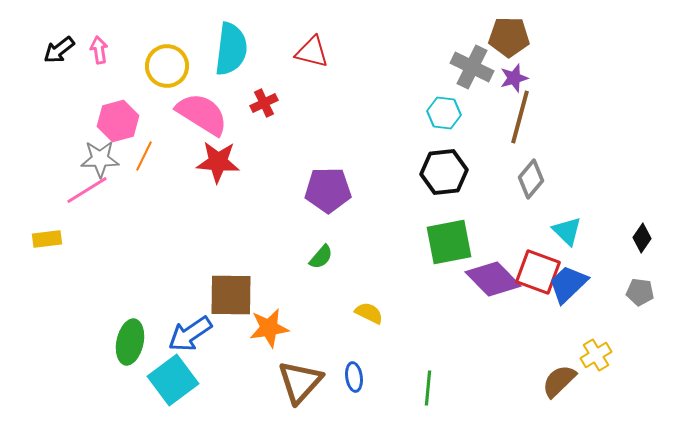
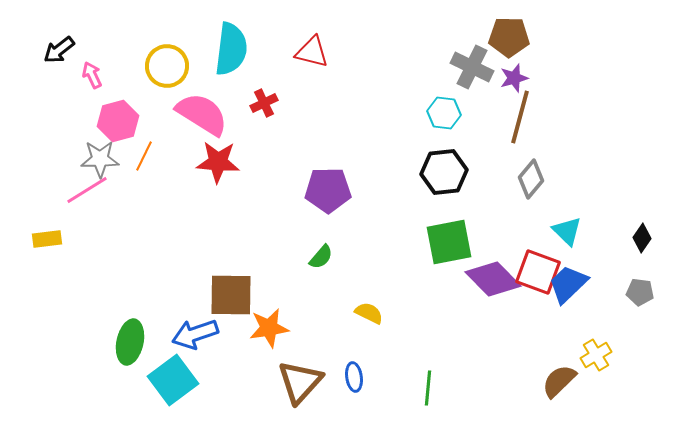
pink arrow: moved 7 px left, 25 px down; rotated 16 degrees counterclockwise
blue arrow: moved 5 px right; rotated 15 degrees clockwise
